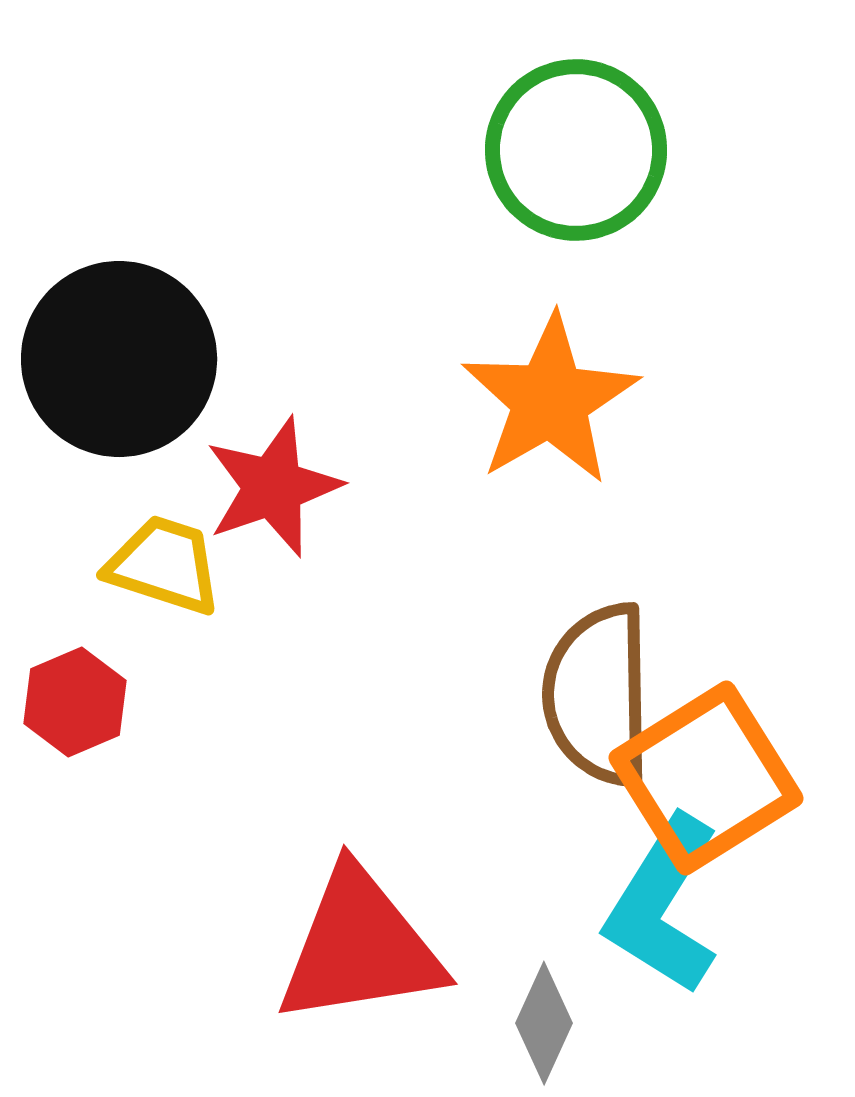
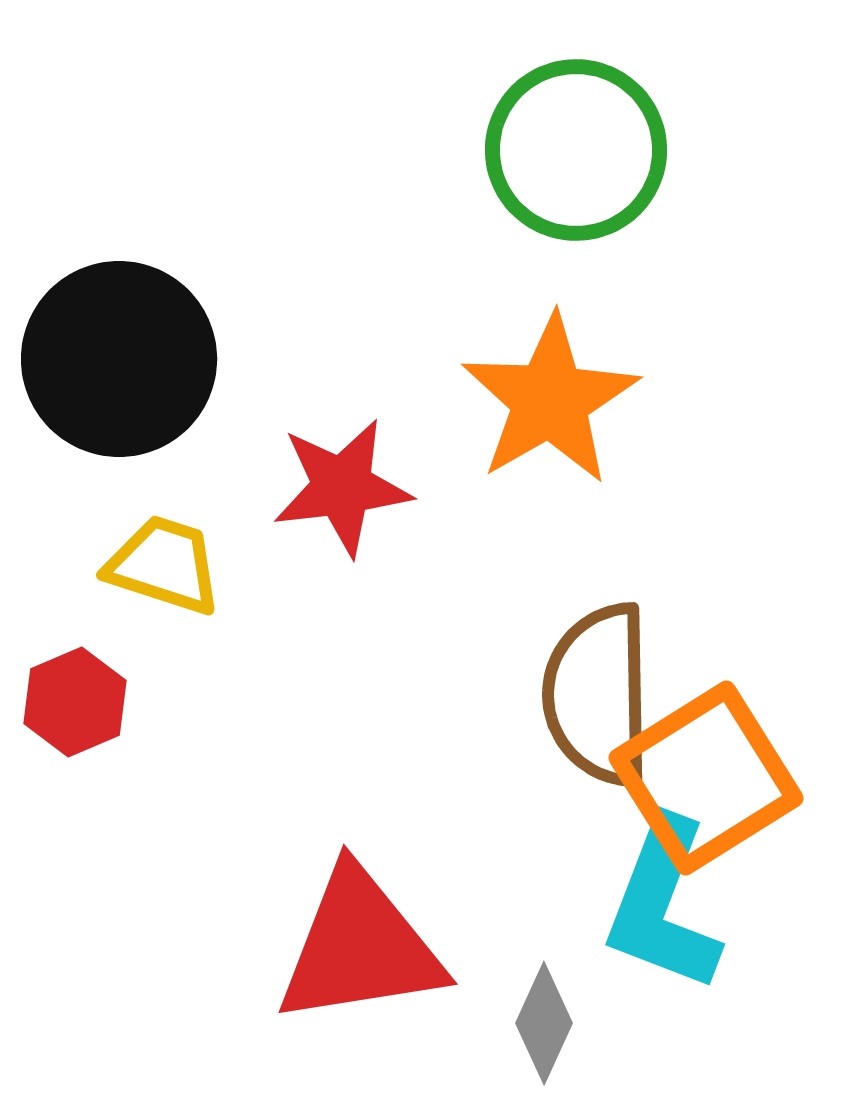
red star: moved 69 px right; rotated 12 degrees clockwise
cyan L-shape: rotated 11 degrees counterclockwise
